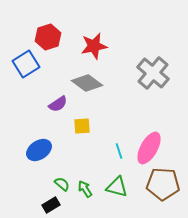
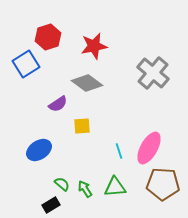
green triangle: moved 2 px left; rotated 20 degrees counterclockwise
